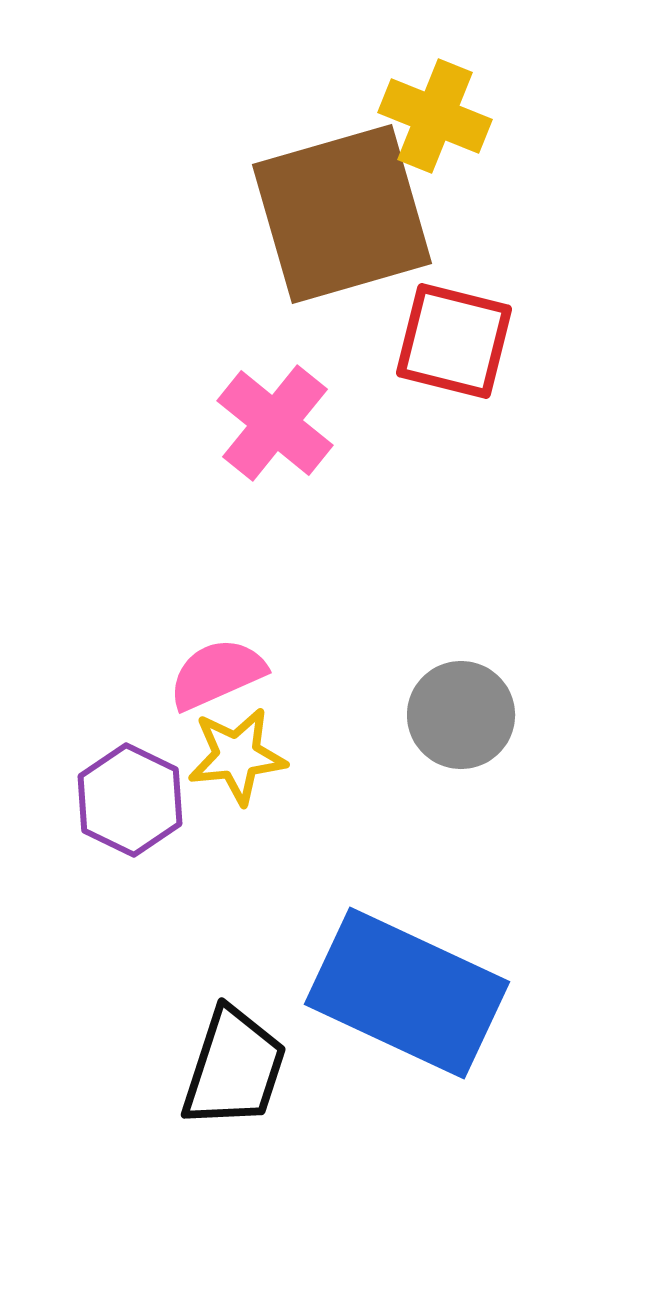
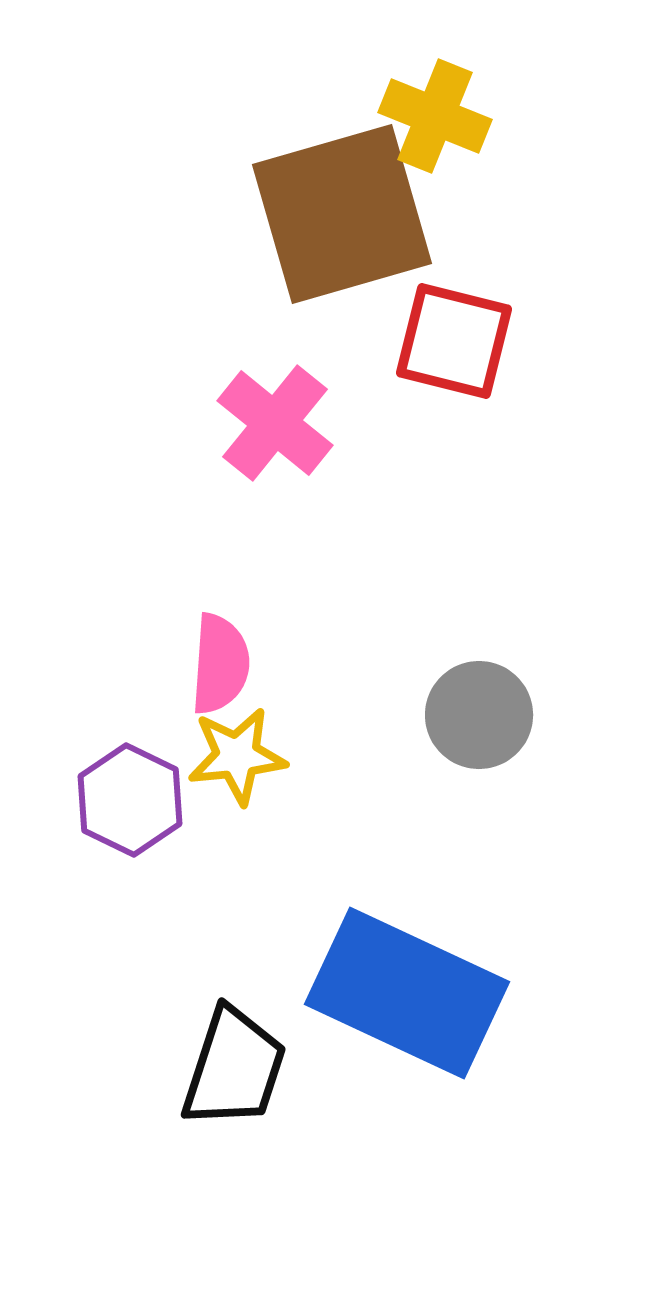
pink semicircle: moved 3 px right, 10 px up; rotated 118 degrees clockwise
gray circle: moved 18 px right
